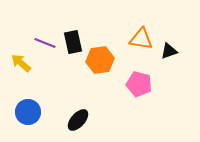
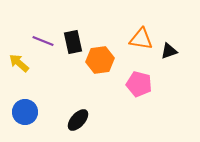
purple line: moved 2 px left, 2 px up
yellow arrow: moved 2 px left
blue circle: moved 3 px left
